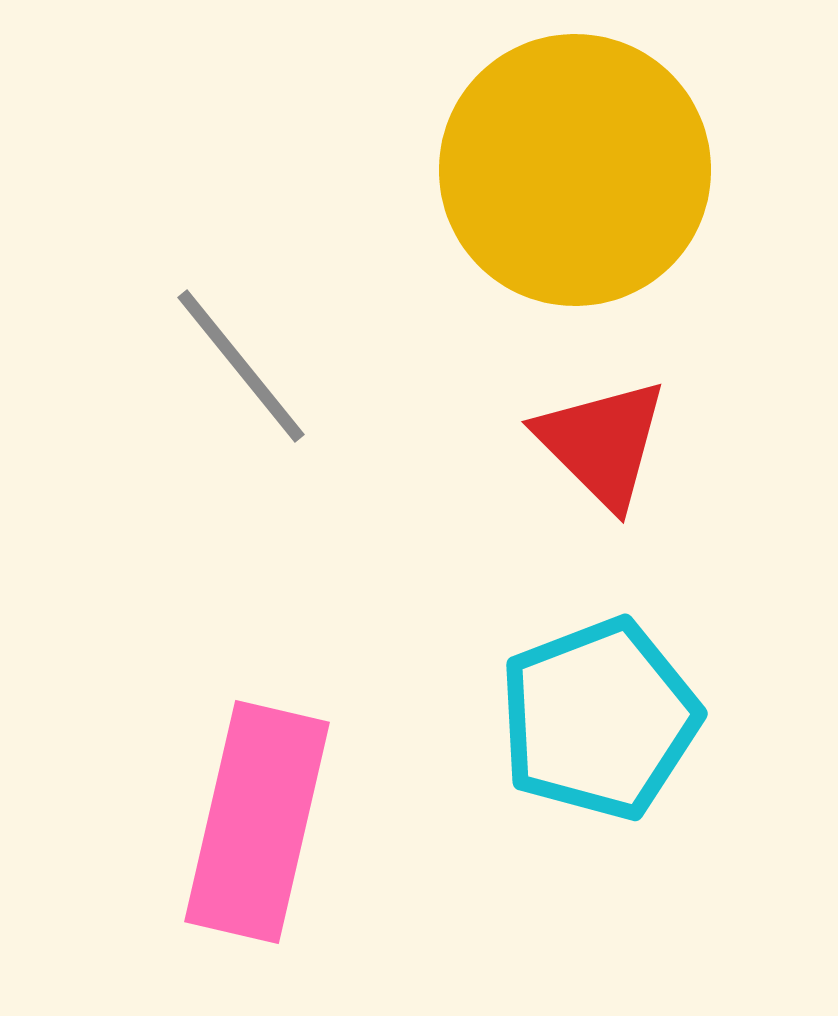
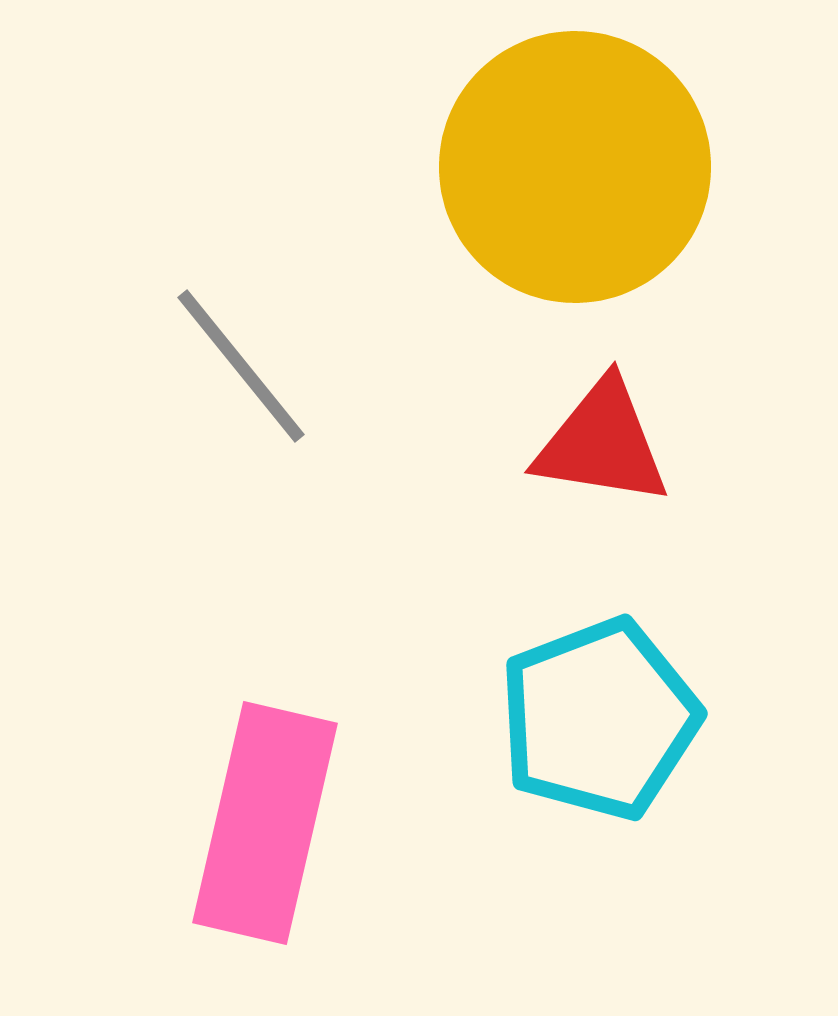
yellow circle: moved 3 px up
red triangle: rotated 36 degrees counterclockwise
pink rectangle: moved 8 px right, 1 px down
